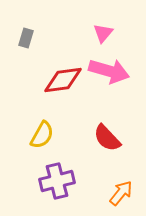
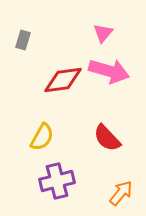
gray rectangle: moved 3 px left, 2 px down
yellow semicircle: moved 2 px down
